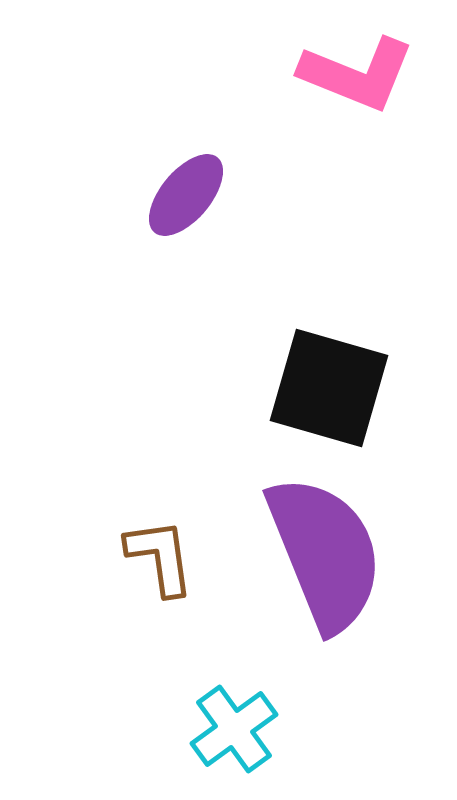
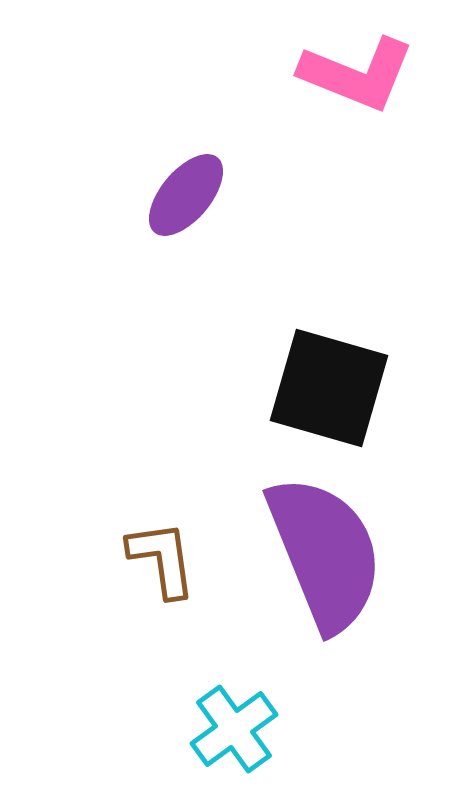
brown L-shape: moved 2 px right, 2 px down
